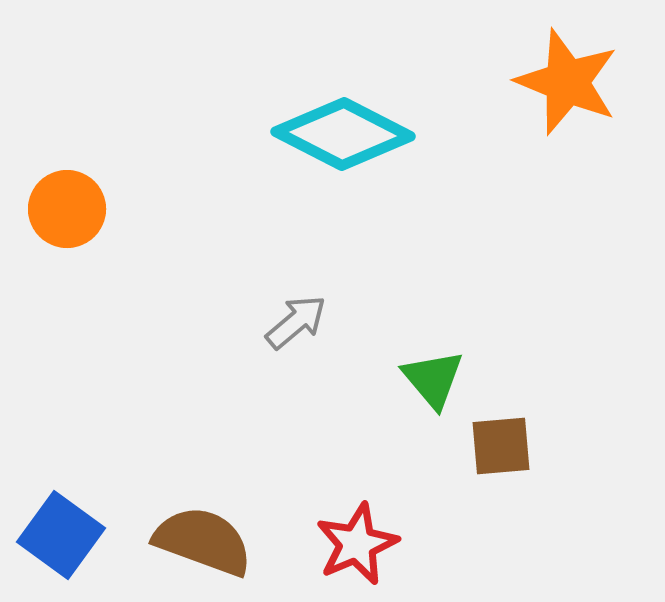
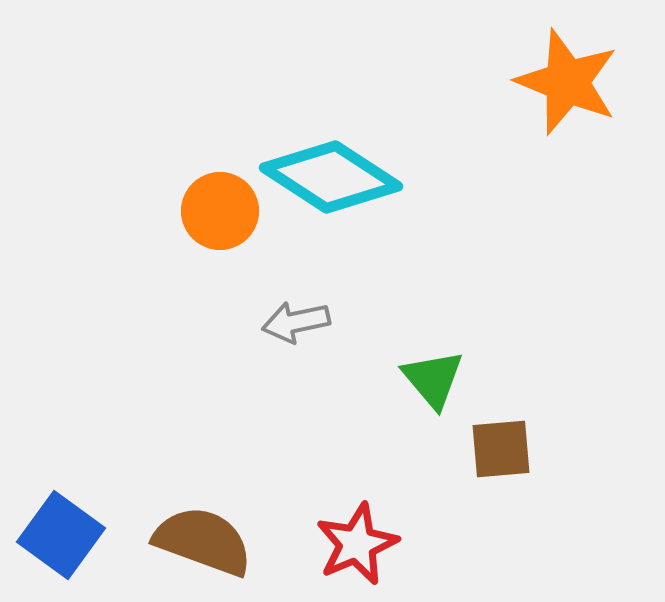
cyan diamond: moved 12 px left, 43 px down; rotated 6 degrees clockwise
orange circle: moved 153 px right, 2 px down
gray arrow: rotated 152 degrees counterclockwise
brown square: moved 3 px down
